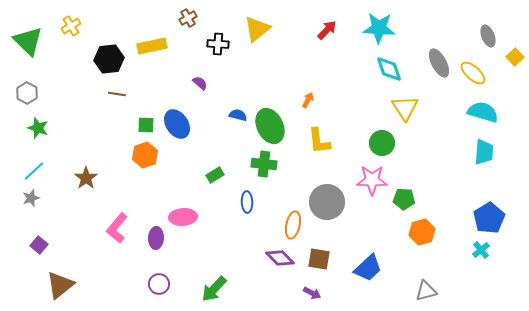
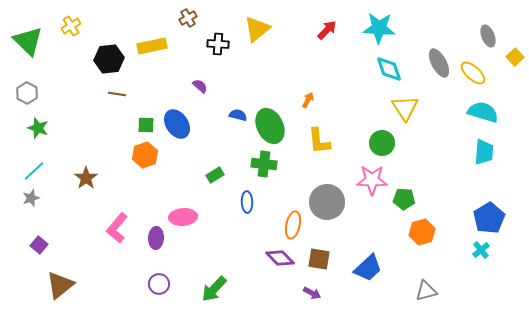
purple semicircle at (200, 83): moved 3 px down
